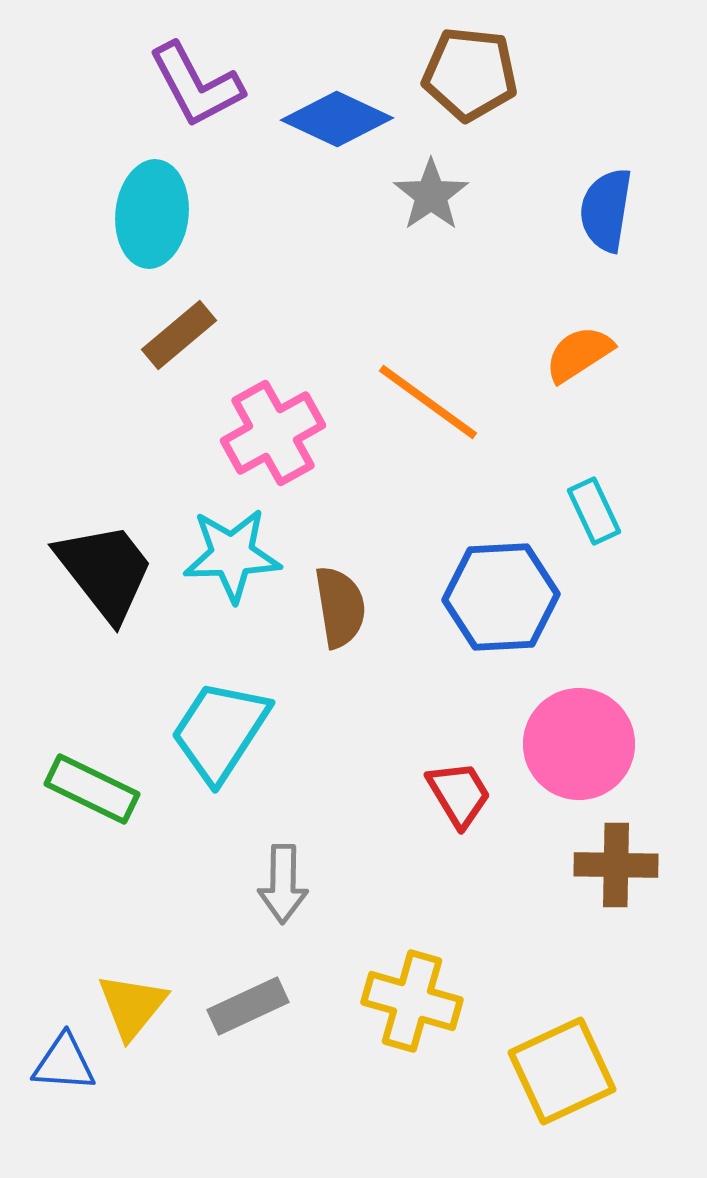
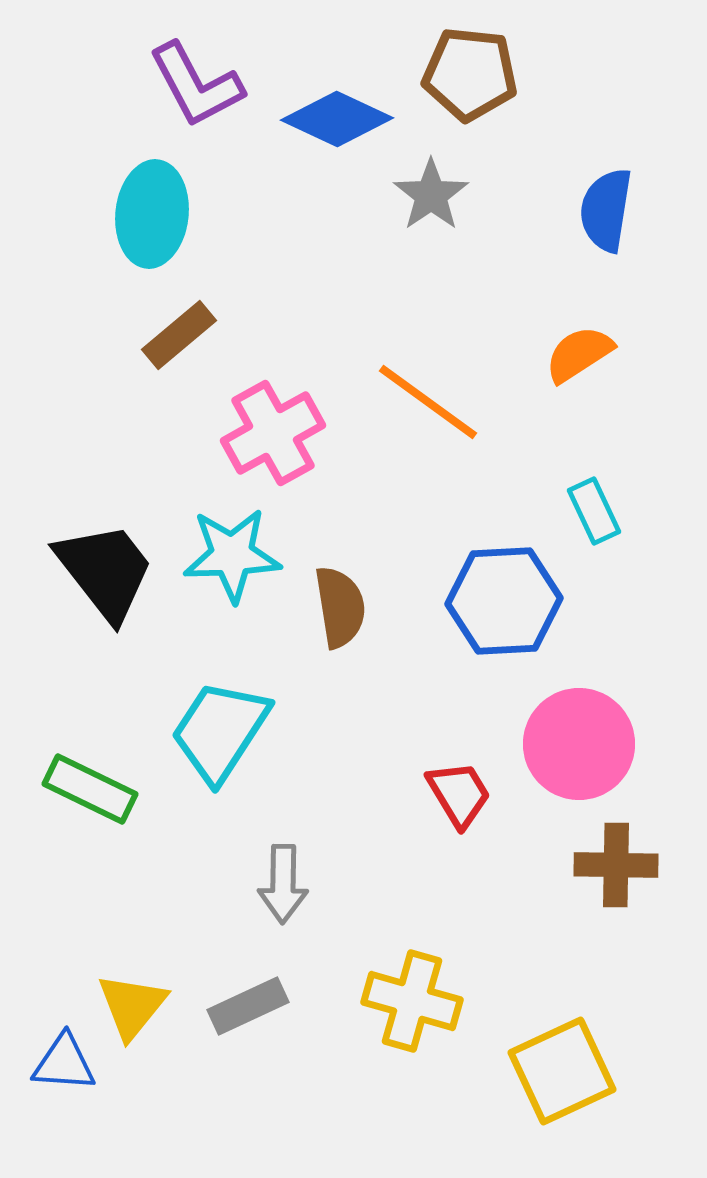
blue hexagon: moved 3 px right, 4 px down
green rectangle: moved 2 px left
